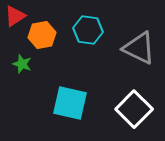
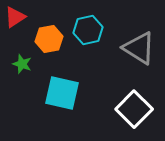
red triangle: moved 1 px down
cyan hexagon: rotated 20 degrees counterclockwise
orange hexagon: moved 7 px right, 4 px down
gray triangle: rotated 6 degrees clockwise
cyan square: moved 8 px left, 10 px up
